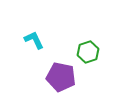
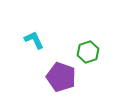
purple pentagon: rotated 8 degrees clockwise
